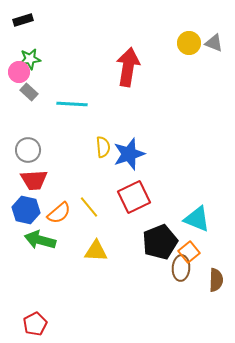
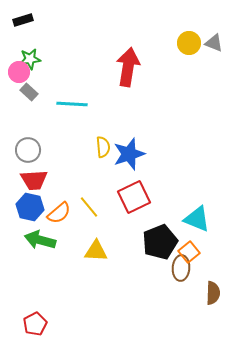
blue hexagon: moved 4 px right, 3 px up
brown semicircle: moved 3 px left, 13 px down
